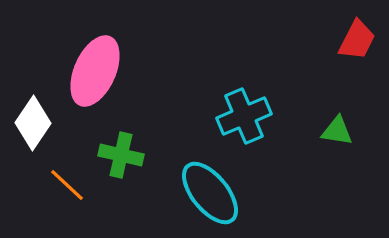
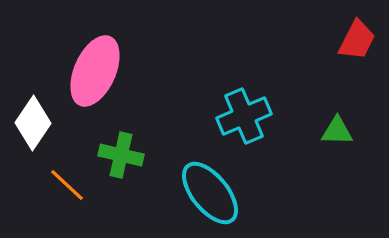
green triangle: rotated 8 degrees counterclockwise
